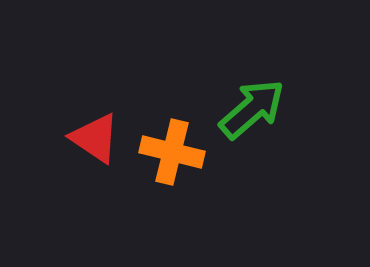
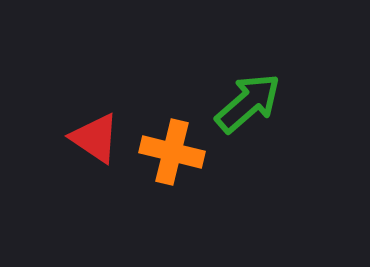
green arrow: moved 4 px left, 6 px up
